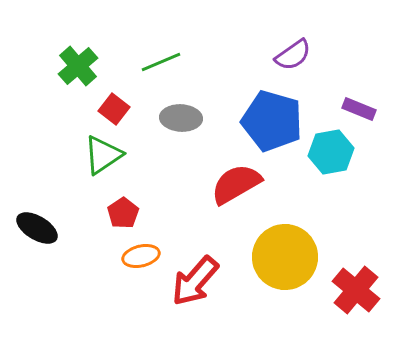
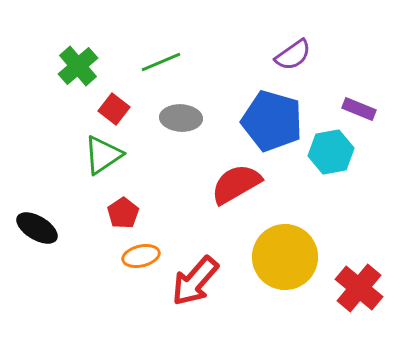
red cross: moved 3 px right, 2 px up
